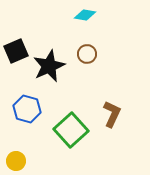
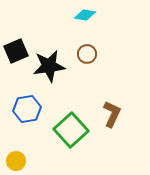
black star: rotated 16 degrees clockwise
blue hexagon: rotated 24 degrees counterclockwise
